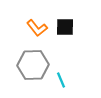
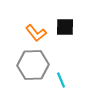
orange L-shape: moved 1 px left, 5 px down
